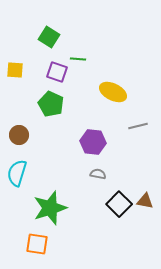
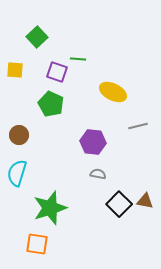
green square: moved 12 px left; rotated 15 degrees clockwise
